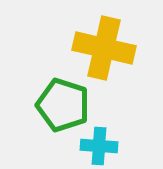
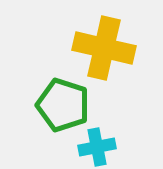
cyan cross: moved 2 px left, 1 px down; rotated 15 degrees counterclockwise
